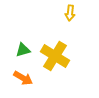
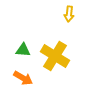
yellow arrow: moved 1 px left, 1 px down
green triangle: rotated 21 degrees clockwise
